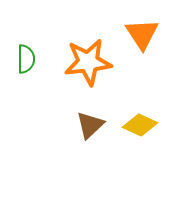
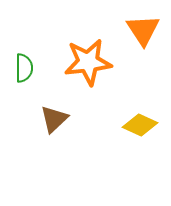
orange triangle: moved 1 px right, 4 px up
green semicircle: moved 2 px left, 9 px down
brown triangle: moved 36 px left, 6 px up
